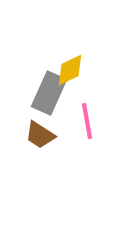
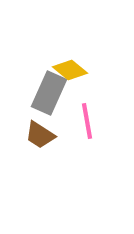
yellow diamond: rotated 64 degrees clockwise
